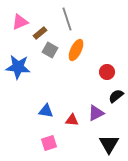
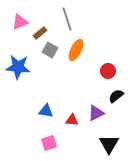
red circle: moved 1 px right, 1 px up
